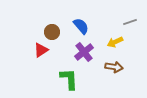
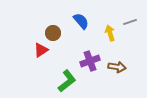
blue semicircle: moved 5 px up
brown circle: moved 1 px right, 1 px down
yellow arrow: moved 5 px left, 9 px up; rotated 98 degrees clockwise
purple cross: moved 6 px right, 9 px down; rotated 18 degrees clockwise
brown arrow: moved 3 px right
green L-shape: moved 2 px left, 2 px down; rotated 55 degrees clockwise
